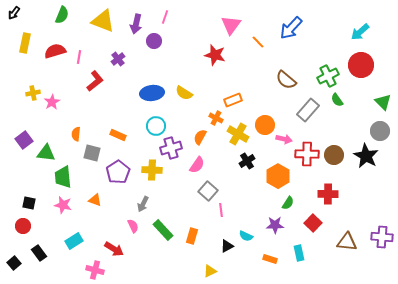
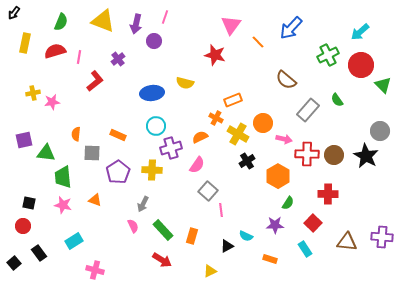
green semicircle at (62, 15): moved 1 px left, 7 px down
green cross at (328, 76): moved 21 px up
yellow semicircle at (184, 93): moved 1 px right, 10 px up; rotated 18 degrees counterclockwise
pink star at (52, 102): rotated 21 degrees clockwise
green triangle at (383, 102): moved 17 px up
orange circle at (265, 125): moved 2 px left, 2 px up
orange semicircle at (200, 137): rotated 35 degrees clockwise
purple square at (24, 140): rotated 24 degrees clockwise
gray square at (92, 153): rotated 12 degrees counterclockwise
red arrow at (114, 249): moved 48 px right, 11 px down
cyan rectangle at (299, 253): moved 6 px right, 4 px up; rotated 21 degrees counterclockwise
